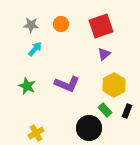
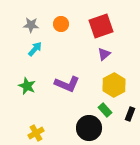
black rectangle: moved 3 px right, 3 px down
